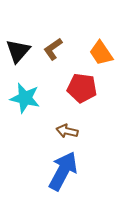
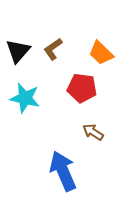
orange trapezoid: rotated 12 degrees counterclockwise
brown arrow: moved 26 px right, 1 px down; rotated 20 degrees clockwise
blue arrow: rotated 51 degrees counterclockwise
